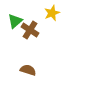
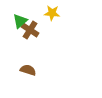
yellow star: rotated 28 degrees clockwise
green triangle: moved 5 px right
